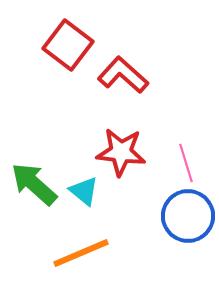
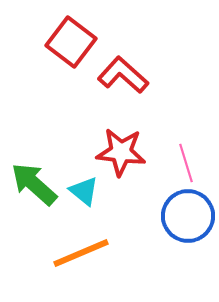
red square: moved 3 px right, 3 px up
